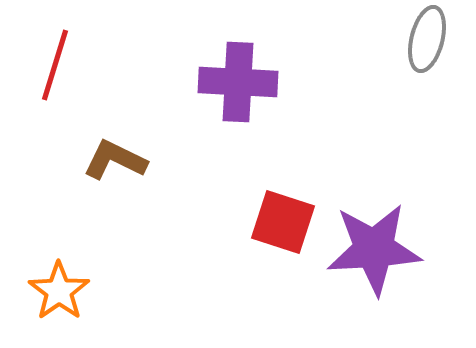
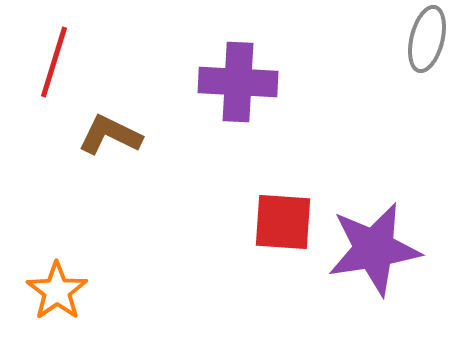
red line: moved 1 px left, 3 px up
brown L-shape: moved 5 px left, 25 px up
red square: rotated 14 degrees counterclockwise
purple star: rotated 6 degrees counterclockwise
orange star: moved 2 px left
